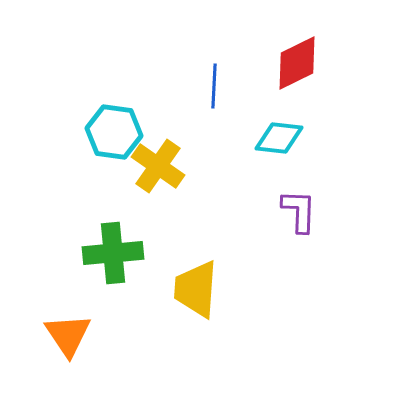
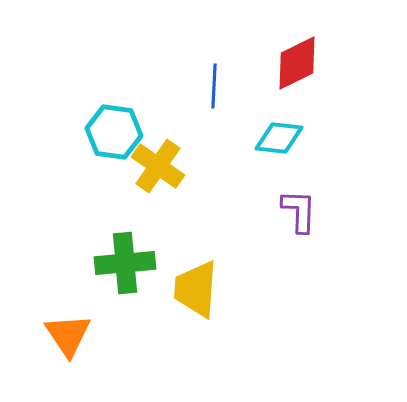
green cross: moved 12 px right, 10 px down
